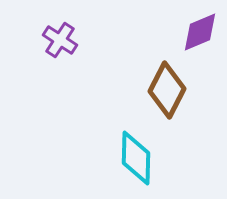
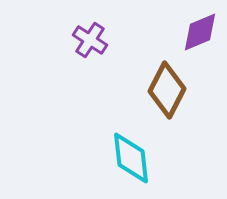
purple cross: moved 30 px right
cyan diamond: moved 5 px left; rotated 8 degrees counterclockwise
